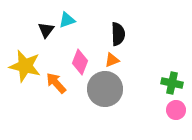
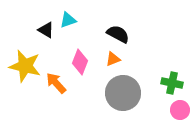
cyan triangle: moved 1 px right
black triangle: rotated 36 degrees counterclockwise
black semicircle: rotated 60 degrees counterclockwise
orange triangle: moved 1 px right, 1 px up
gray circle: moved 18 px right, 4 px down
pink circle: moved 4 px right
